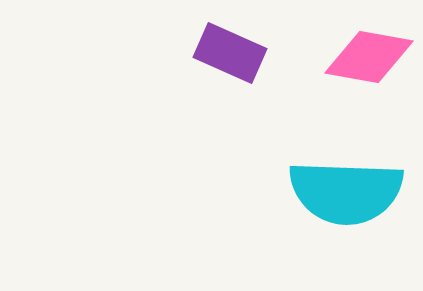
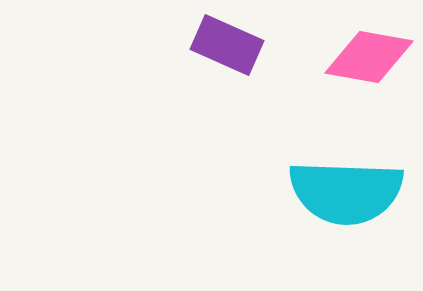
purple rectangle: moved 3 px left, 8 px up
